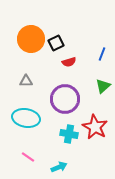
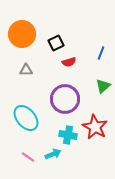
orange circle: moved 9 px left, 5 px up
blue line: moved 1 px left, 1 px up
gray triangle: moved 11 px up
cyan ellipse: rotated 40 degrees clockwise
cyan cross: moved 1 px left, 1 px down
cyan arrow: moved 6 px left, 13 px up
